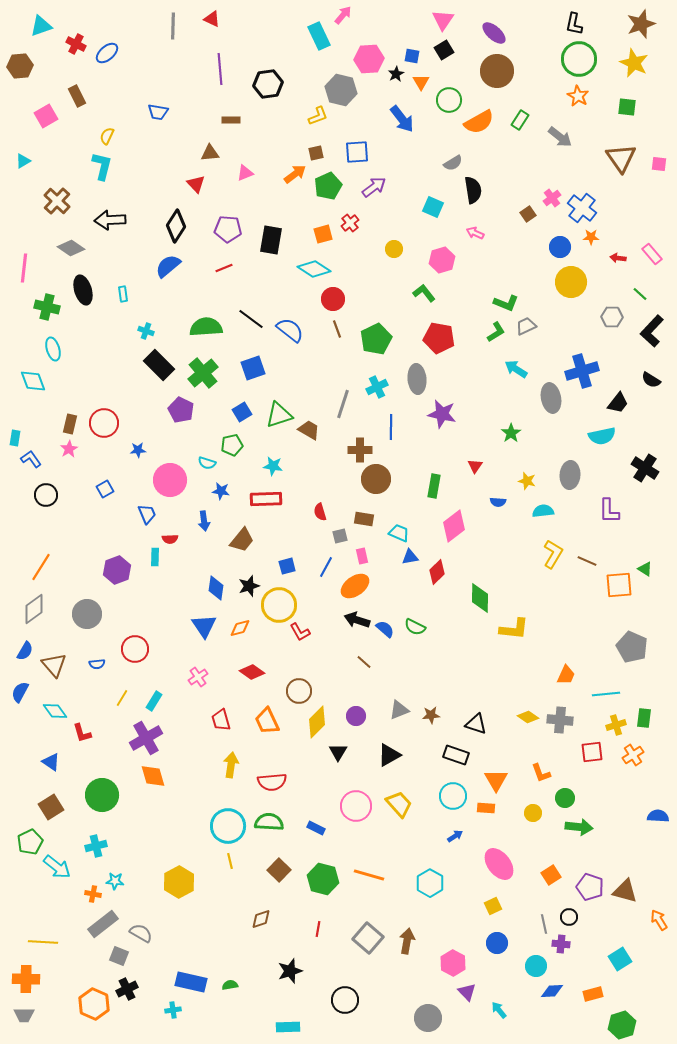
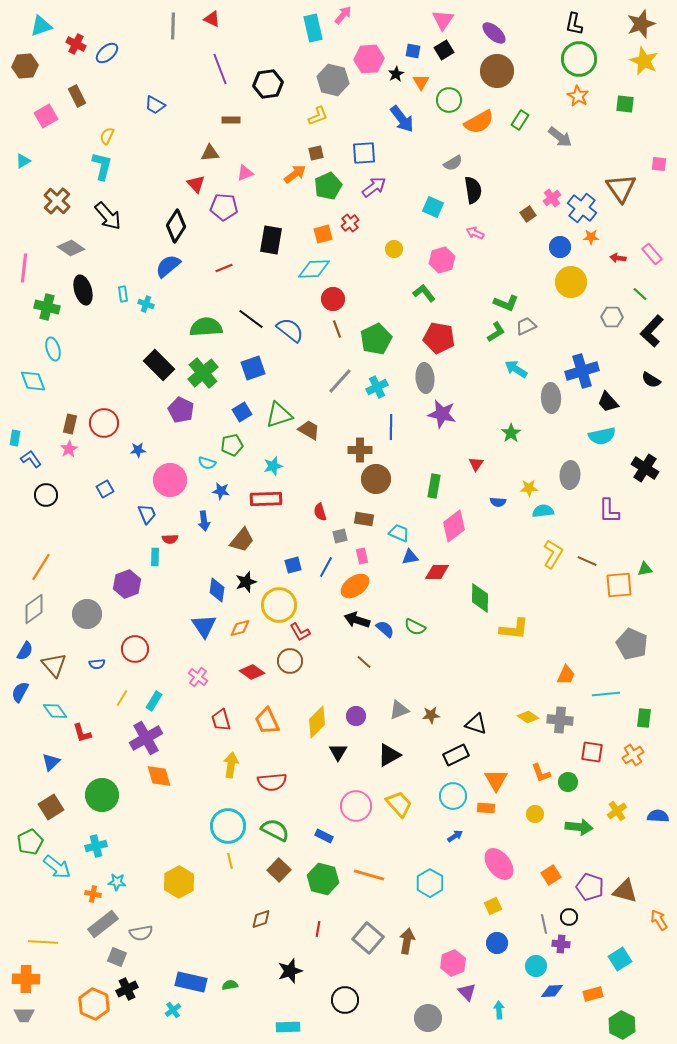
cyan rectangle at (319, 36): moved 6 px left, 8 px up; rotated 12 degrees clockwise
blue square at (412, 56): moved 1 px right, 5 px up
yellow star at (634, 63): moved 10 px right, 2 px up
brown hexagon at (20, 66): moved 5 px right
purple line at (220, 69): rotated 16 degrees counterclockwise
gray hexagon at (341, 90): moved 8 px left, 10 px up
green square at (627, 107): moved 2 px left, 3 px up
blue trapezoid at (158, 112): moved 3 px left, 7 px up; rotated 20 degrees clockwise
blue square at (357, 152): moved 7 px right, 1 px down
brown triangle at (621, 158): moved 30 px down
black arrow at (110, 220): moved 2 px left, 4 px up; rotated 128 degrees counterclockwise
purple pentagon at (228, 229): moved 4 px left, 22 px up
cyan diamond at (314, 269): rotated 36 degrees counterclockwise
cyan cross at (146, 331): moved 27 px up
gray ellipse at (417, 379): moved 8 px right, 1 px up
gray ellipse at (551, 398): rotated 8 degrees clockwise
black trapezoid at (618, 403): moved 10 px left, 1 px up; rotated 100 degrees clockwise
gray line at (343, 404): moved 3 px left, 23 px up; rotated 24 degrees clockwise
cyan star at (273, 466): rotated 24 degrees counterclockwise
red triangle at (475, 466): moved 1 px right, 2 px up
yellow star at (527, 481): moved 2 px right, 7 px down; rotated 18 degrees counterclockwise
blue square at (287, 566): moved 6 px right, 1 px up
green triangle at (645, 569): rotated 42 degrees counterclockwise
purple hexagon at (117, 570): moved 10 px right, 14 px down
red diamond at (437, 572): rotated 45 degrees clockwise
black star at (249, 586): moved 3 px left, 4 px up
blue diamond at (216, 588): moved 1 px right, 2 px down
gray pentagon at (632, 647): moved 3 px up
pink cross at (198, 677): rotated 18 degrees counterclockwise
brown circle at (299, 691): moved 9 px left, 30 px up
yellow cross at (616, 725): moved 1 px right, 86 px down; rotated 18 degrees counterclockwise
red square at (592, 752): rotated 15 degrees clockwise
black rectangle at (456, 755): rotated 45 degrees counterclockwise
blue triangle at (51, 762): rotated 42 degrees clockwise
orange diamond at (153, 776): moved 6 px right
green circle at (565, 798): moved 3 px right, 16 px up
yellow circle at (533, 813): moved 2 px right, 1 px down
green semicircle at (269, 822): moved 6 px right, 8 px down; rotated 24 degrees clockwise
blue rectangle at (316, 828): moved 8 px right, 8 px down
cyan star at (115, 881): moved 2 px right, 1 px down
gray semicircle at (141, 933): rotated 140 degrees clockwise
gray square at (119, 956): moved 2 px left, 1 px down
pink hexagon at (453, 963): rotated 10 degrees clockwise
cyan cross at (173, 1010): rotated 28 degrees counterclockwise
cyan arrow at (499, 1010): rotated 36 degrees clockwise
green hexagon at (622, 1025): rotated 16 degrees counterclockwise
